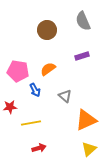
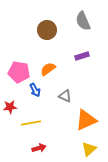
pink pentagon: moved 1 px right, 1 px down
gray triangle: rotated 16 degrees counterclockwise
